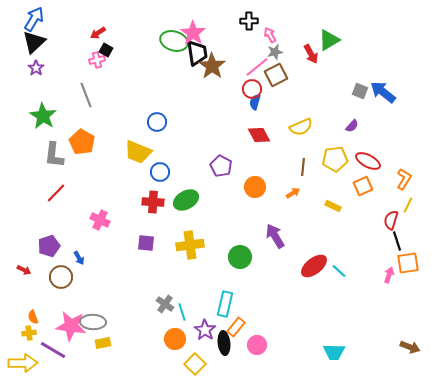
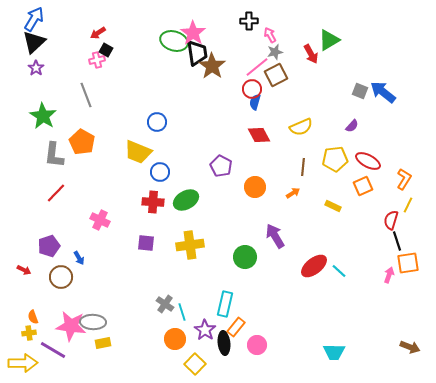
green circle at (240, 257): moved 5 px right
